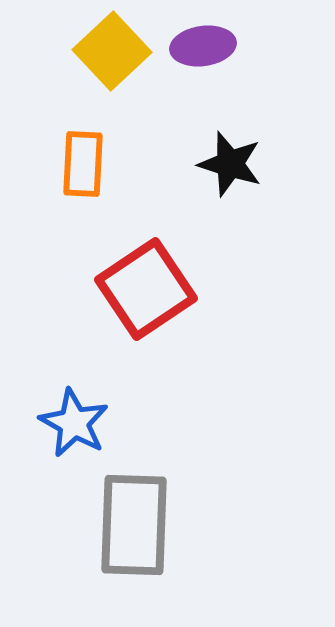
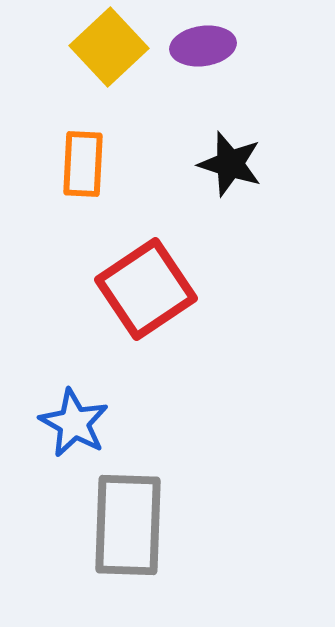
yellow square: moved 3 px left, 4 px up
gray rectangle: moved 6 px left
